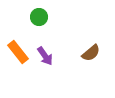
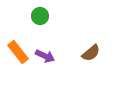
green circle: moved 1 px right, 1 px up
purple arrow: rotated 30 degrees counterclockwise
